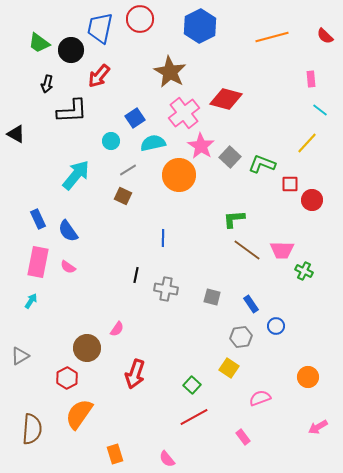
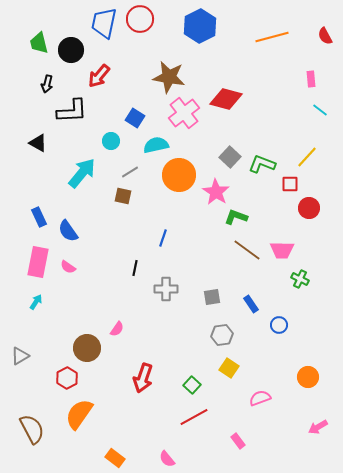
blue trapezoid at (100, 28): moved 4 px right, 5 px up
red semicircle at (325, 36): rotated 18 degrees clockwise
green trapezoid at (39, 43): rotated 40 degrees clockwise
brown star at (170, 72): moved 1 px left, 5 px down; rotated 20 degrees counterclockwise
blue square at (135, 118): rotated 24 degrees counterclockwise
black triangle at (16, 134): moved 22 px right, 9 px down
cyan semicircle at (153, 143): moved 3 px right, 2 px down
yellow line at (307, 143): moved 14 px down
pink star at (201, 146): moved 15 px right, 46 px down
gray line at (128, 170): moved 2 px right, 2 px down
cyan arrow at (76, 175): moved 6 px right, 2 px up
brown square at (123, 196): rotated 12 degrees counterclockwise
red circle at (312, 200): moved 3 px left, 8 px down
blue rectangle at (38, 219): moved 1 px right, 2 px up
green L-shape at (234, 219): moved 2 px right, 2 px up; rotated 25 degrees clockwise
blue line at (163, 238): rotated 18 degrees clockwise
green cross at (304, 271): moved 4 px left, 8 px down
black line at (136, 275): moved 1 px left, 7 px up
gray cross at (166, 289): rotated 10 degrees counterclockwise
gray square at (212, 297): rotated 24 degrees counterclockwise
cyan arrow at (31, 301): moved 5 px right, 1 px down
blue circle at (276, 326): moved 3 px right, 1 px up
gray hexagon at (241, 337): moved 19 px left, 2 px up
red arrow at (135, 374): moved 8 px right, 4 px down
brown semicircle at (32, 429): rotated 32 degrees counterclockwise
pink rectangle at (243, 437): moved 5 px left, 4 px down
orange rectangle at (115, 454): moved 4 px down; rotated 36 degrees counterclockwise
